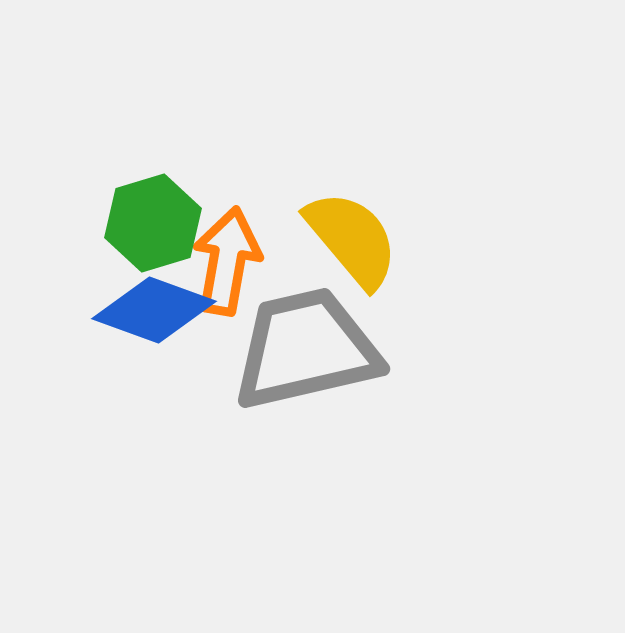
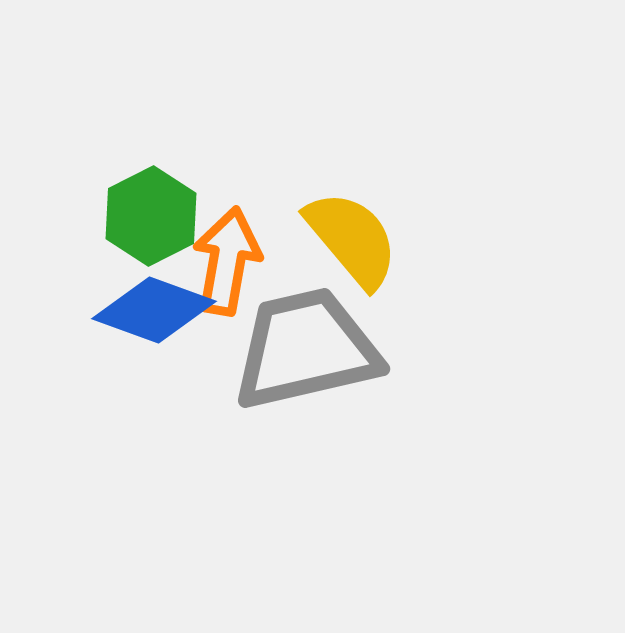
green hexagon: moved 2 px left, 7 px up; rotated 10 degrees counterclockwise
